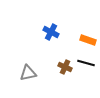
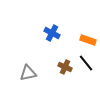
blue cross: moved 1 px right, 1 px down
black line: rotated 36 degrees clockwise
